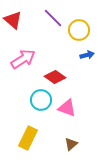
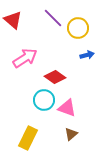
yellow circle: moved 1 px left, 2 px up
pink arrow: moved 2 px right, 1 px up
cyan circle: moved 3 px right
brown triangle: moved 10 px up
